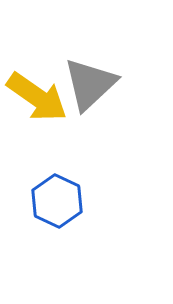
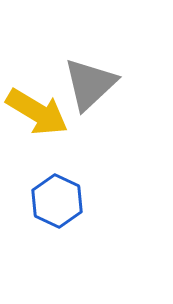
yellow arrow: moved 15 px down; rotated 4 degrees counterclockwise
